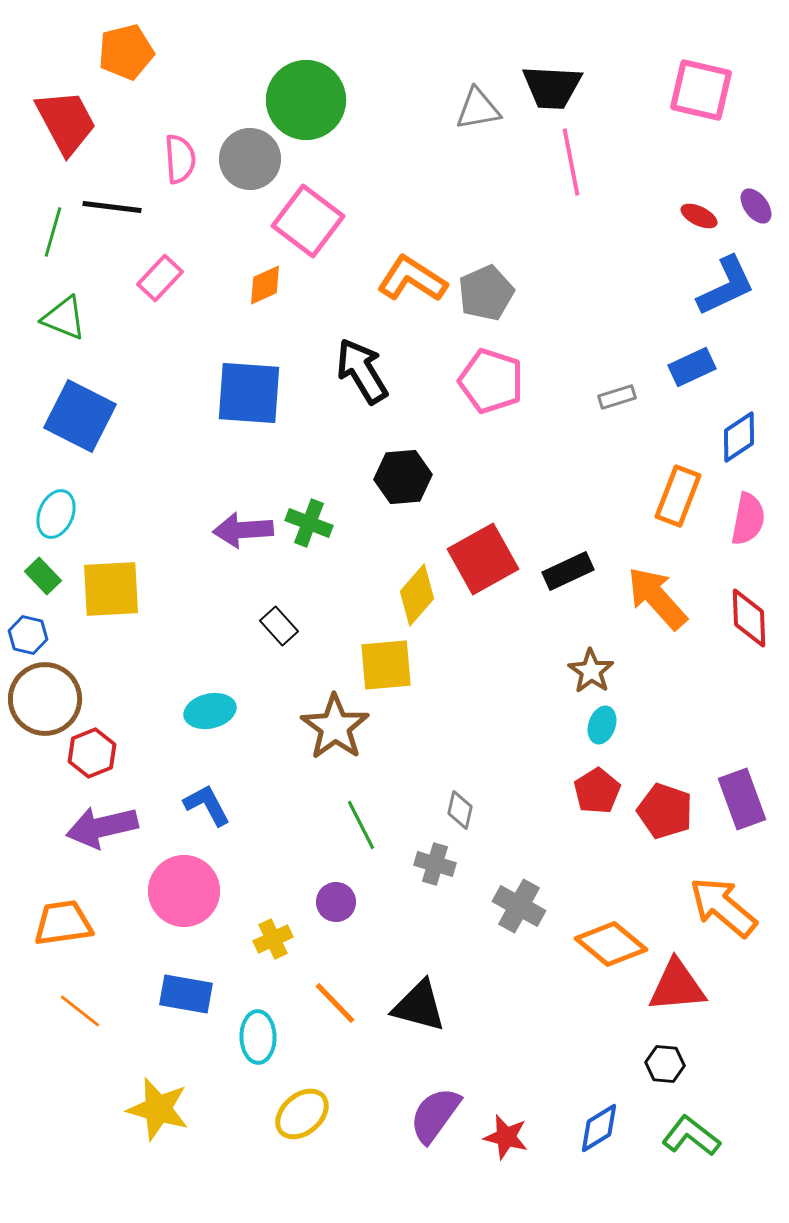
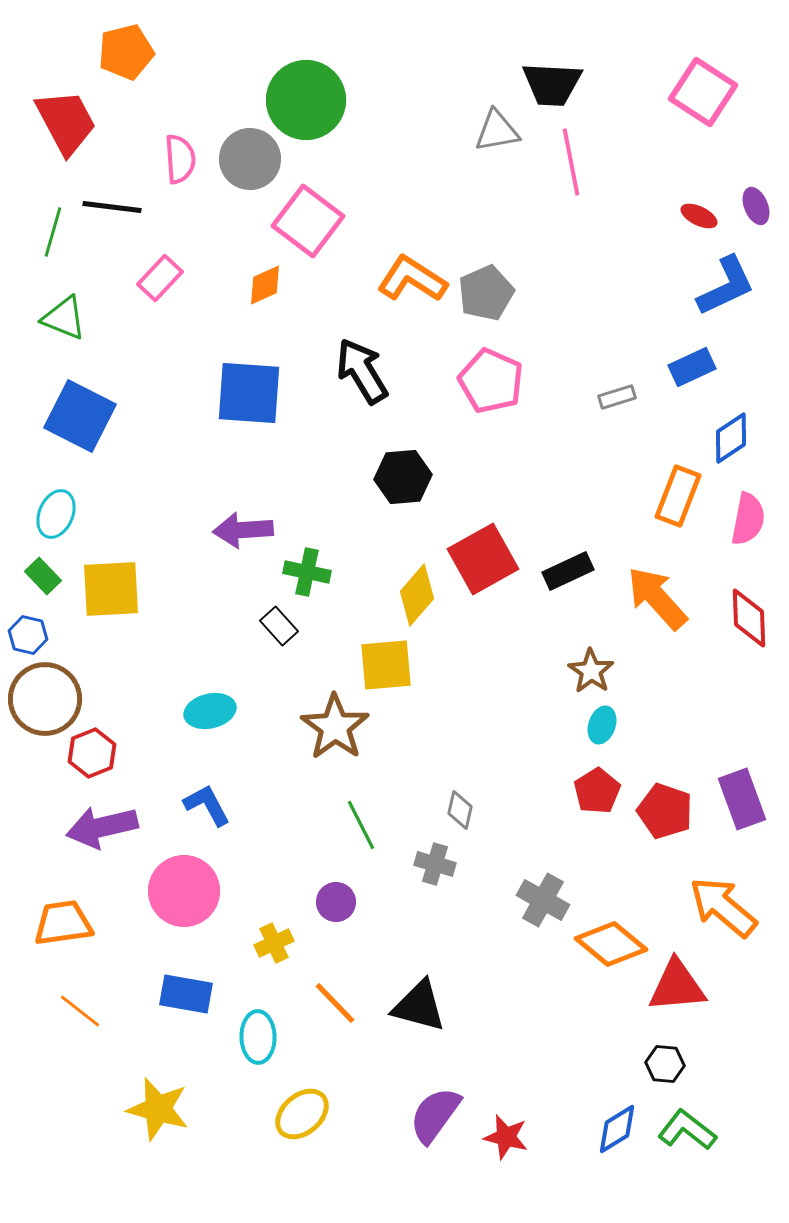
black trapezoid at (552, 87): moved 3 px up
pink square at (701, 90): moved 2 px right, 2 px down; rotated 20 degrees clockwise
gray triangle at (478, 109): moved 19 px right, 22 px down
purple ellipse at (756, 206): rotated 15 degrees clockwise
pink pentagon at (491, 381): rotated 6 degrees clockwise
blue diamond at (739, 437): moved 8 px left, 1 px down
green cross at (309, 523): moved 2 px left, 49 px down; rotated 9 degrees counterclockwise
gray cross at (519, 906): moved 24 px right, 6 px up
yellow cross at (273, 939): moved 1 px right, 4 px down
blue diamond at (599, 1128): moved 18 px right, 1 px down
green L-shape at (691, 1136): moved 4 px left, 6 px up
